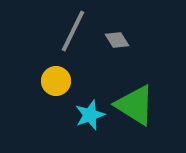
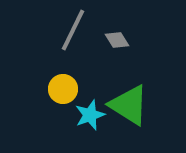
gray line: moved 1 px up
yellow circle: moved 7 px right, 8 px down
green triangle: moved 6 px left
